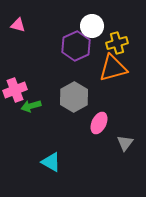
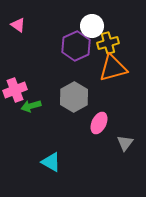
pink triangle: rotated 21 degrees clockwise
yellow cross: moved 9 px left
